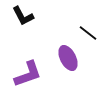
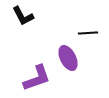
black line: rotated 42 degrees counterclockwise
purple L-shape: moved 9 px right, 4 px down
